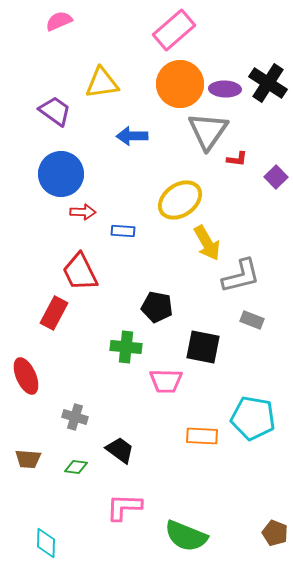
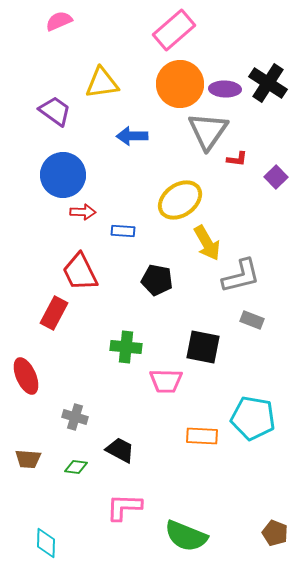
blue circle: moved 2 px right, 1 px down
black pentagon: moved 27 px up
black trapezoid: rotated 8 degrees counterclockwise
